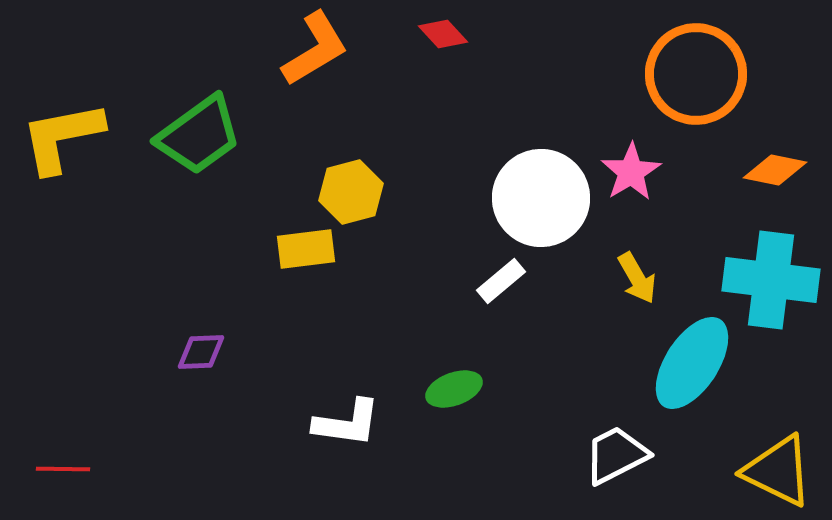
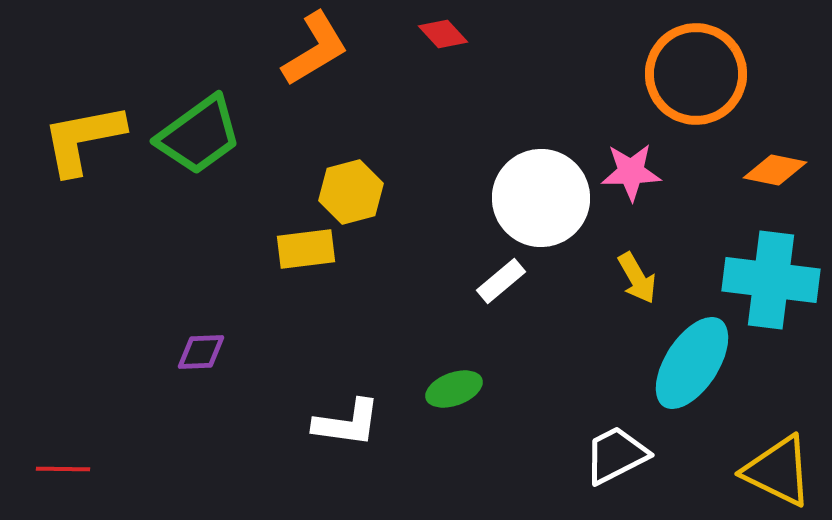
yellow L-shape: moved 21 px right, 2 px down
pink star: rotated 30 degrees clockwise
